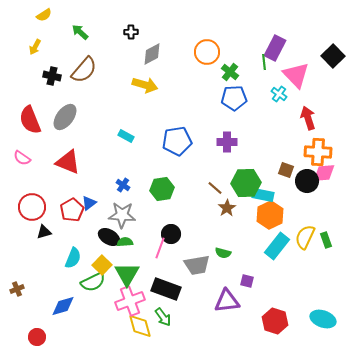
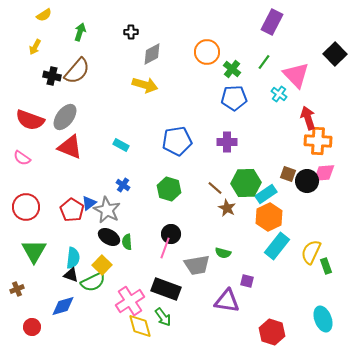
green arrow at (80, 32): rotated 66 degrees clockwise
purple rectangle at (275, 48): moved 3 px left, 26 px up
black square at (333, 56): moved 2 px right, 2 px up
green line at (264, 62): rotated 42 degrees clockwise
brown semicircle at (84, 70): moved 7 px left, 1 px down
green cross at (230, 72): moved 2 px right, 3 px up
red semicircle at (30, 120): rotated 48 degrees counterclockwise
cyan rectangle at (126, 136): moved 5 px left, 9 px down
orange cross at (318, 152): moved 11 px up
red triangle at (68, 162): moved 2 px right, 15 px up
brown square at (286, 170): moved 2 px right, 4 px down
green hexagon at (162, 189): moved 7 px right; rotated 25 degrees clockwise
cyan rectangle at (263, 195): moved 3 px right, 1 px up; rotated 45 degrees counterclockwise
red circle at (32, 207): moved 6 px left
brown star at (227, 208): rotated 12 degrees counterclockwise
red pentagon at (72, 210): rotated 10 degrees counterclockwise
gray star at (122, 215): moved 15 px left, 5 px up; rotated 24 degrees clockwise
orange hexagon at (270, 215): moved 1 px left, 2 px down
black triangle at (44, 232): moved 27 px right, 43 px down; rotated 35 degrees clockwise
yellow semicircle at (305, 237): moved 6 px right, 15 px down
green rectangle at (326, 240): moved 26 px down
green semicircle at (125, 242): moved 2 px right; rotated 91 degrees counterclockwise
pink line at (160, 248): moved 5 px right
cyan semicircle at (73, 258): rotated 15 degrees counterclockwise
green triangle at (127, 274): moved 93 px left, 23 px up
pink cross at (130, 301): rotated 12 degrees counterclockwise
purple triangle at (227, 301): rotated 16 degrees clockwise
cyan ellipse at (323, 319): rotated 50 degrees clockwise
red hexagon at (275, 321): moved 3 px left, 11 px down
red circle at (37, 337): moved 5 px left, 10 px up
